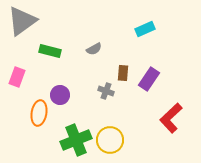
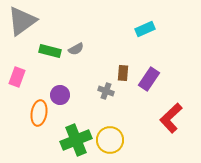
gray semicircle: moved 18 px left
